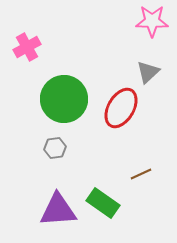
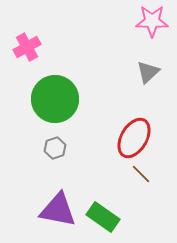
green circle: moved 9 px left
red ellipse: moved 13 px right, 30 px down
gray hexagon: rotated 10 degrees counterclockwise
brown line: rotated 70 degrees clockwise
green rectangle: moved 14 px down
purple triangle: rotated 15 degrees clockwise
